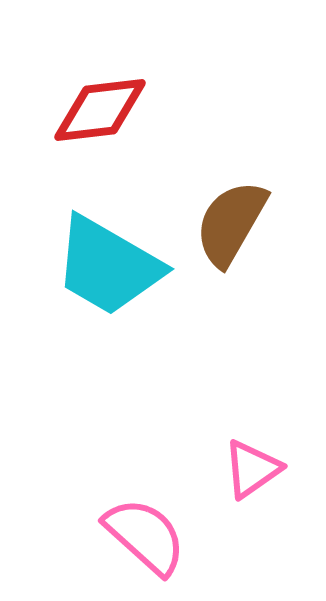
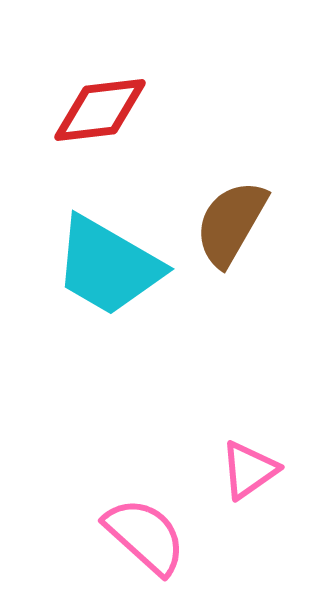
pink triangle: moved 3 px left, 1 px down
